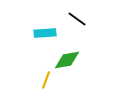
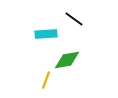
black line: moved 3 px left
cyan rectangle: moved 1 px right, 1 px down
